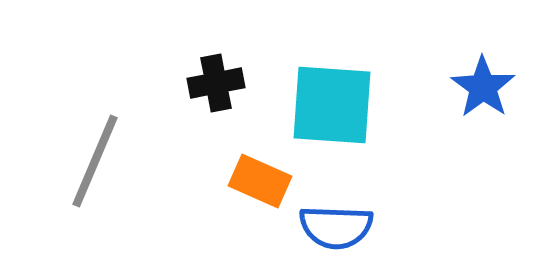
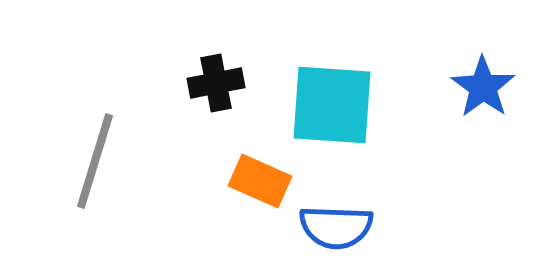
gray line: rotated 6 degrees counterclockwise
